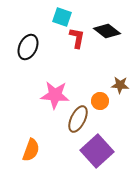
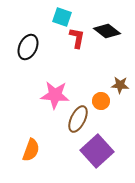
orange circle: moved 1 px right
